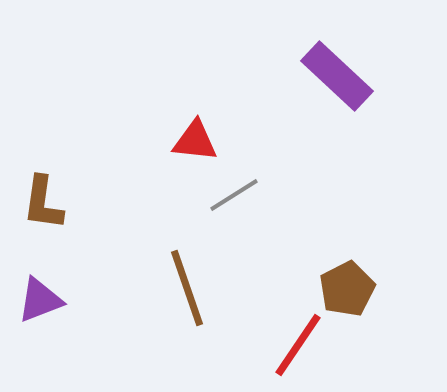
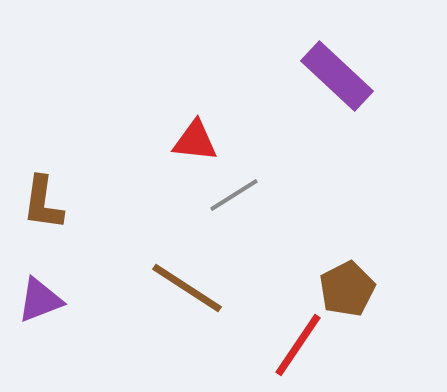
brown line: rotated 38 degrees counterclockwise
